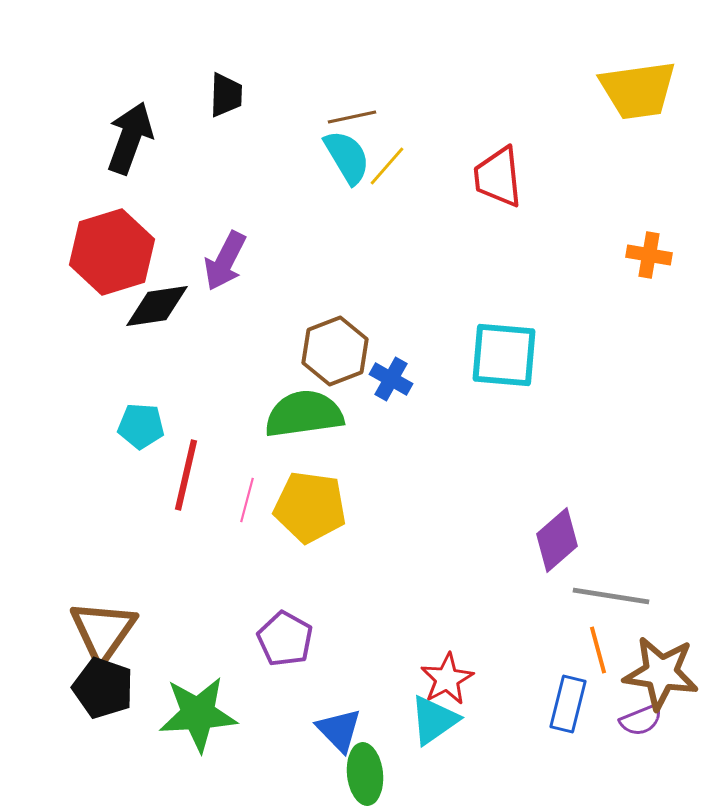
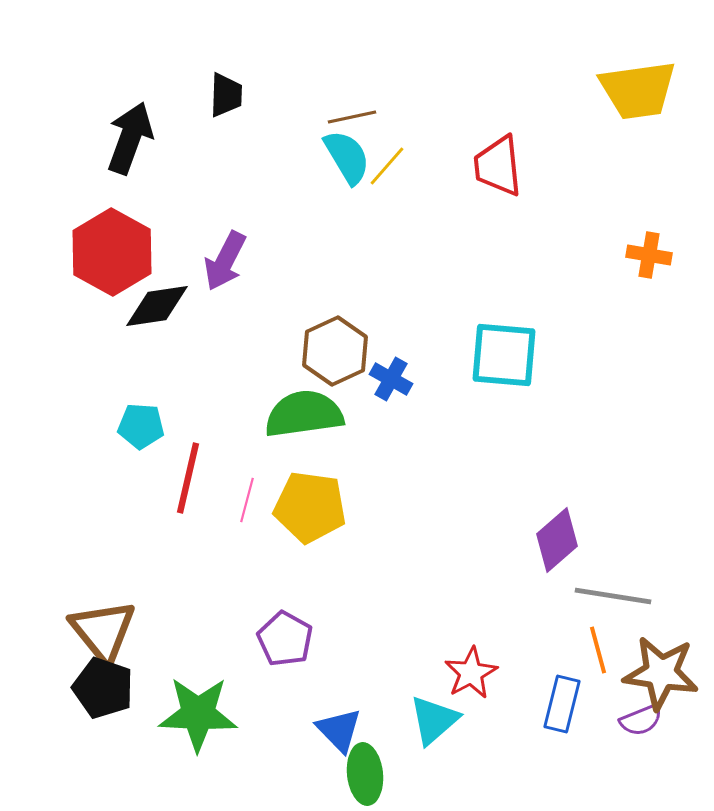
red trapezoid: moved 11 px up
red hexagon: rotated 14 degrees counterclockwise
brown hexagon: rotated 4 degrees counterclockwise
red line: moved 2 px right, 3 px down
gray line: moved 2 px right
brown triangle: rotated 14 degrees counterclockwise
red star: moved 24 px right, 6 px up
blue rectangle: moved 6 px left
green star: rotated 6 degrees clockwise
cyan triangle: rotated 6 degrees counterclockwise
